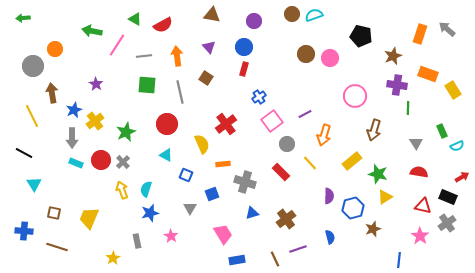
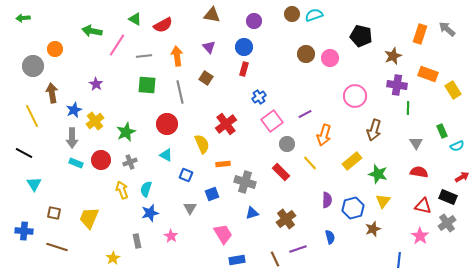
gray cross at (123, 162): moved 7 px right; rotated 24 degrees clockwise
purple semicircle at (329, 196): moved 2 px left, 4 px down
yellow triangle at (385, 197): moved 2 px left, 4 px down; rotated 21 degrees counterclockwise
